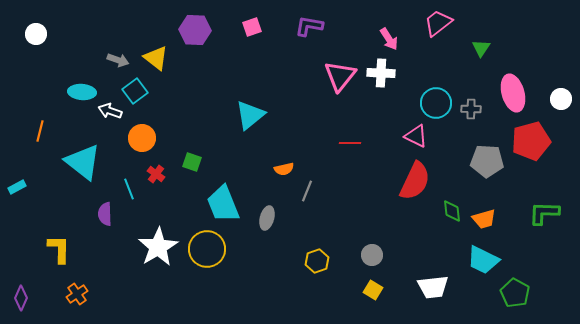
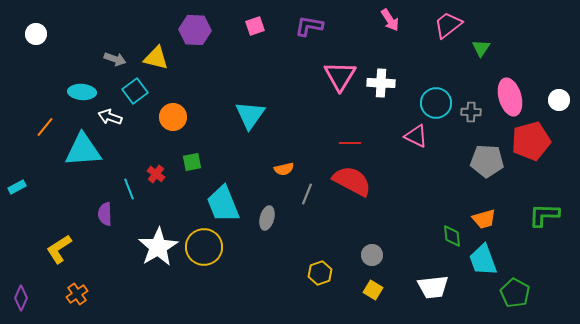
pink trapezoid at (438, 23): moved 10 px right, 2 px down
pink square at (252, 27): moved 3 px right, 1 px up
pink arrow at (389, 39): moved 1 px right, 19 px up
yellow triangle at (156, 58): rotated 24 degrees counterclockwise
gray arrow at (118, 60): moved 3 px left, 1 px up
white cross at (381, 73): moved 10 px down
pink triangle at (340, 76): rotated 8 degrees counterclockwise
pink ellipse at (513, 93): moved 3 px left, 4 px down
white circle at (561, 99): moved 2 px left, 1 px down
gray cross at (471, 109): moved 3 px down
white arrow at (110, 111): moved 6 px down
cyan triangle at (250, 115): rotated 16 degrees counterclockwise
orange line at (40, 131): moved 5 px right, 4 px up; rotated 25 degrees clockwise
orange circle at (142, 138): moved 31 px right, 21 px up
cyan triangle at (83, 162): moved 12 px up; rotated 42 degrees counterclockwise
green square at (192, 162): rotated 30 degrees counterclockwise
red semicircle at (415, 181): moved 63 px left; rotated 87 degrees counterclockwise
gray line at (307, 191): moved 3 px down
green diamond at (452, 211): moved 25 px down
green L-shape at (544, 213): moved 2 px down
yellow L-shape at (59, 249): rotated 124 degrees counterclockwise
yellow circle at (207, 249): moved 3 px left, 2 px up
cyan trapezoid at (483, 260): rotated 44 degrees clockwise
yellow hexagon at (317, 261): moved 3 px right, 12 px down
